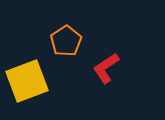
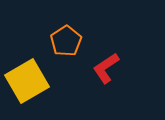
yellow square: rotated 9 degrees counterclockwise
